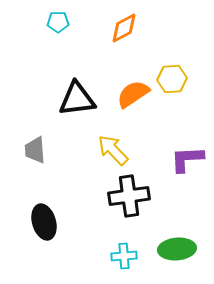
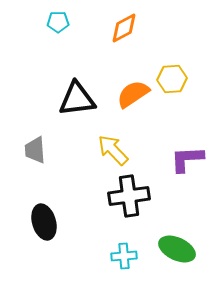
green ellipse: rotated 30 degrees clockwise
